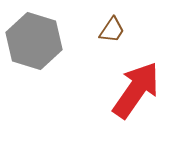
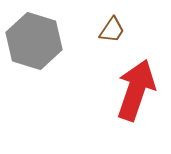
red arrow: rotated 16 degrees counterclockwise
